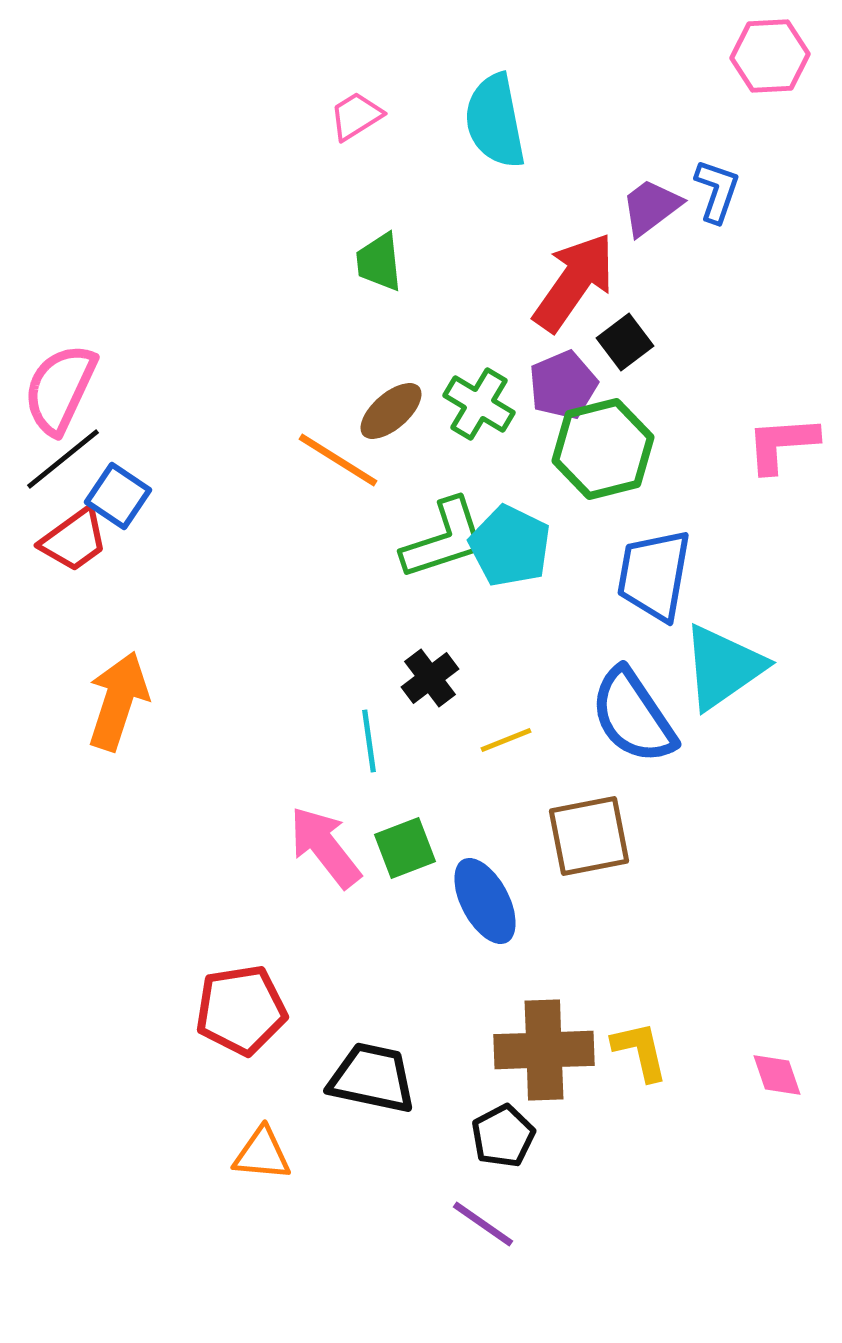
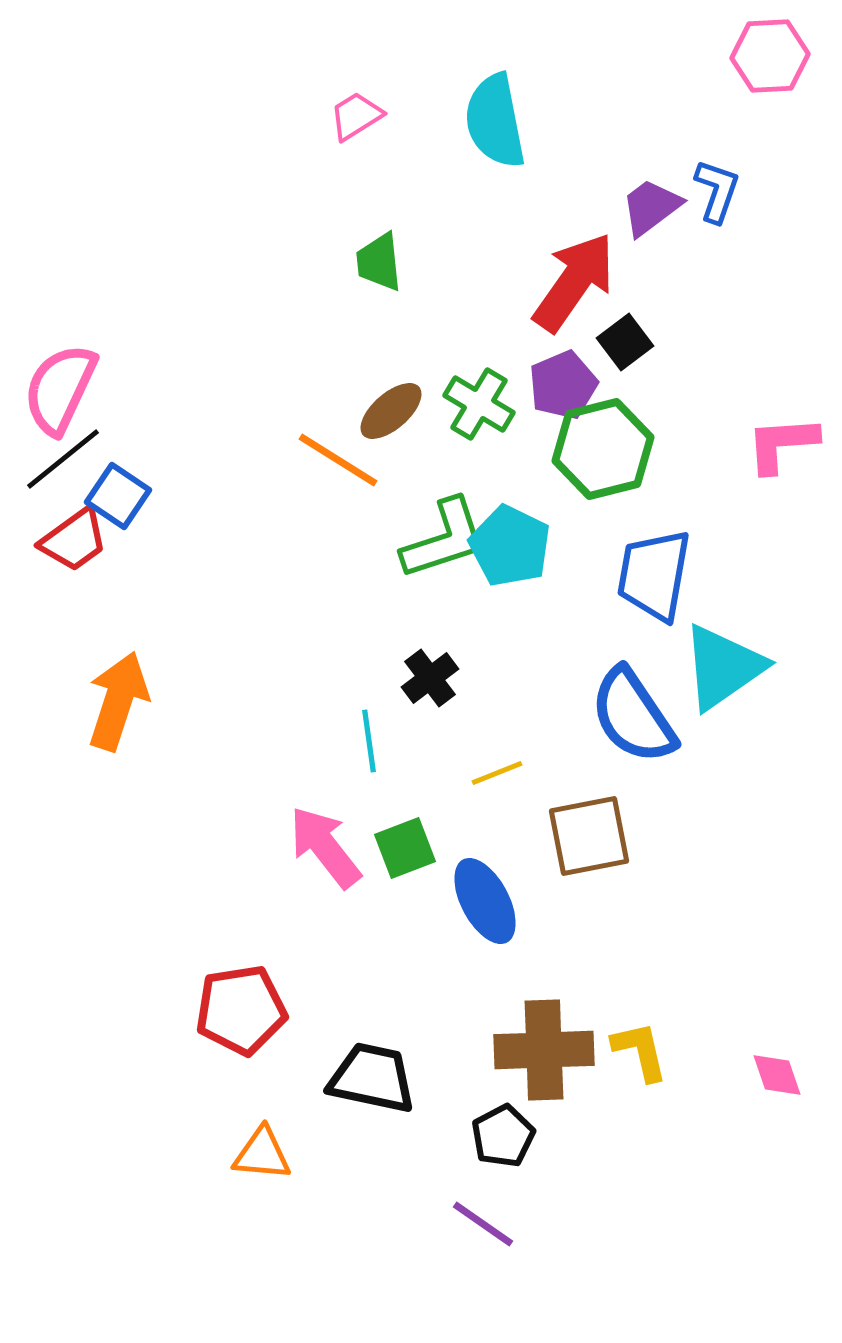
yellow line: moved 9 px left, 33 px down
